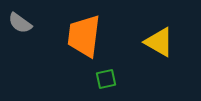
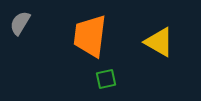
gray semicircle: rotated 85 degrees clockwise
orange trapezoid: moved 6 px right
